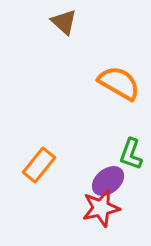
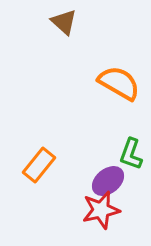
red star: moved 2 px down
